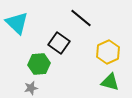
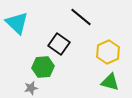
black line: moved 1 px up
black square: moved 1 px down
green hexagon: moved 4 px right, 3 px down
